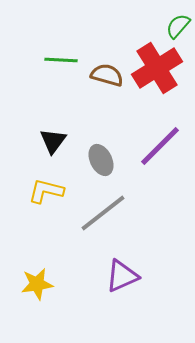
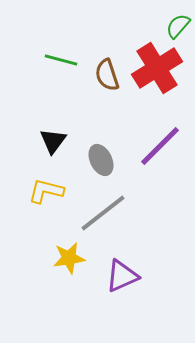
green line: rotated 12 degrees clockwise
brown semicircle: rotated 124 degrees counterclockwise
yellow star: moved 32 px right, 26 px up
